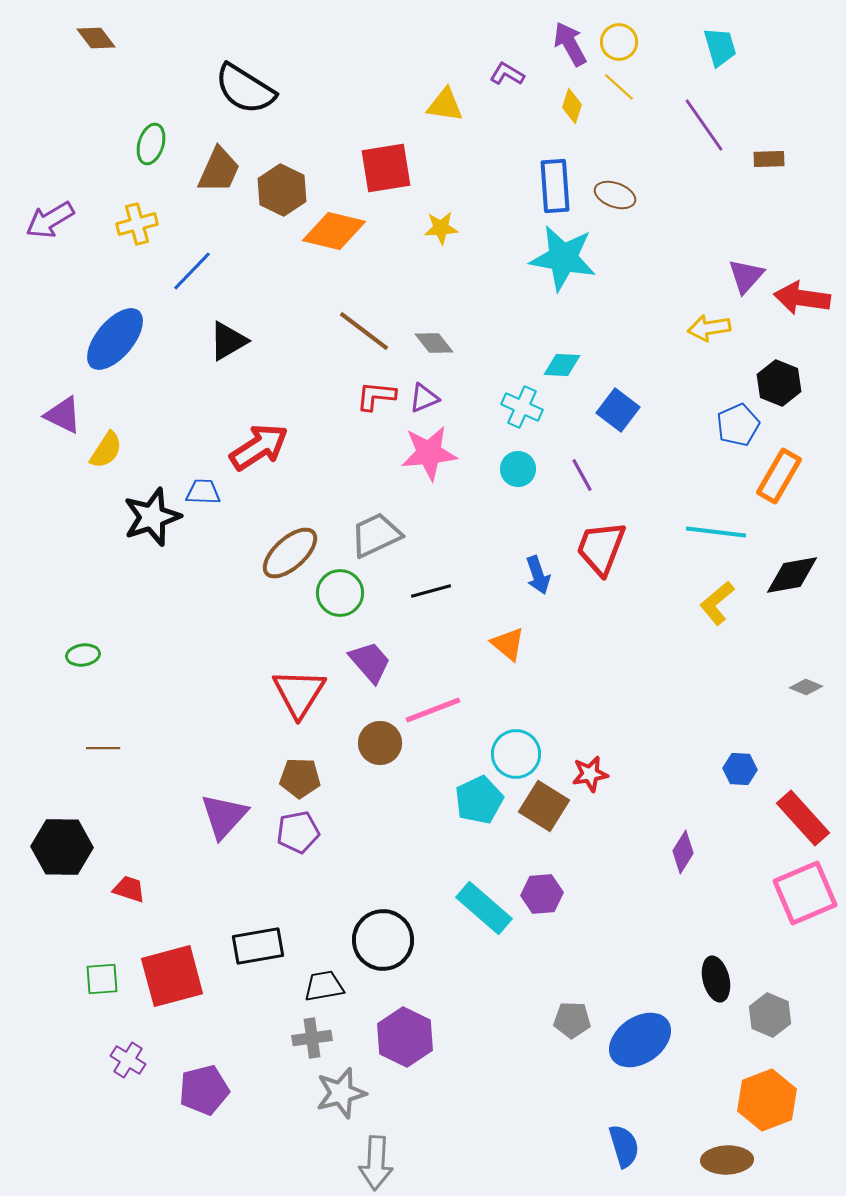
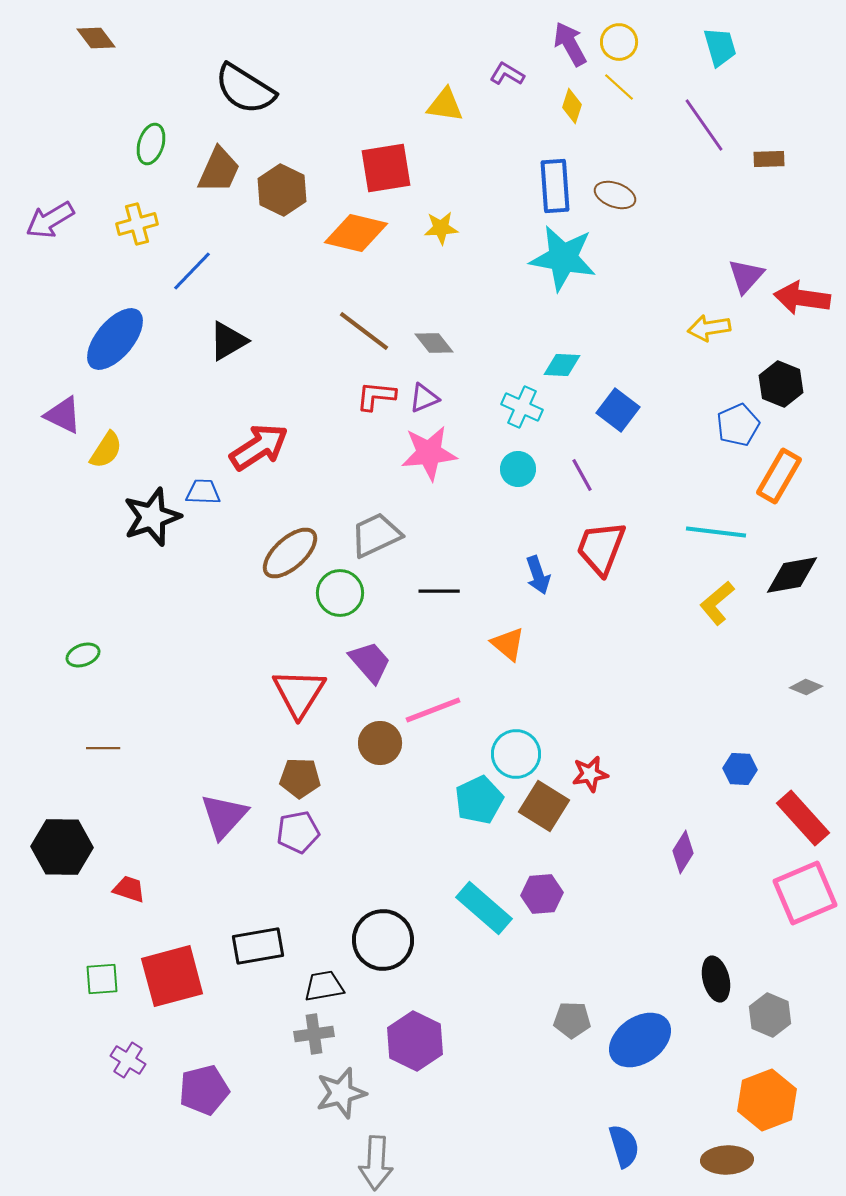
orange diamond at (334, 231): moved 22 px right, 2 px down
black hexagon at (779, 383): moved 2 px right, 1 px down
black line at (431, 591): moved 8 px right; rotated 15 degrees clockwise
green ellipse at (83, 655): rotated 12 degrees counterclockwise
purple hexagon at (405, 1037): moved 10 px right, 4 px down
gray cross at (312, 1038): moved 2 px right, 4 px up
